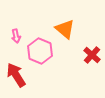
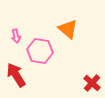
orange triangle: moved 3 px right
pink hexagon: rotated 15 degrees counterclockwise
red cross: moved 28 px down
